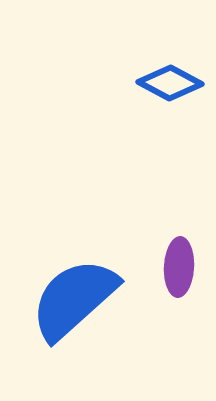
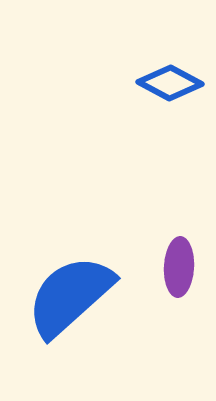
blue semicircle: moved 4 px left, 3 px up
